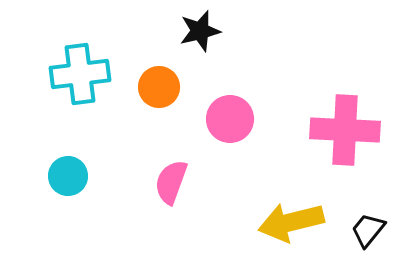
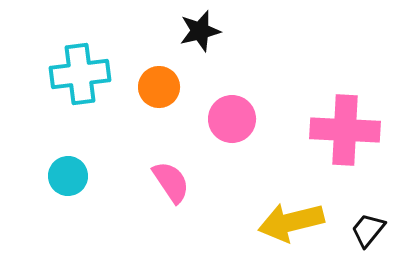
pink circle: moved 2 px right
pink semicircle: rotated 126 degrees clockwise
